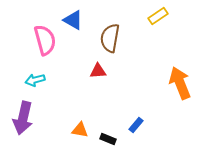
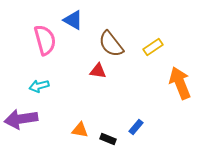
yellow rectangle: moved 5 px left, 31 px down
brown semicircle: moved 1 px right, 6 px down; rotated 48 degrees counterclockwise
red triangle: rotated 12 degrees clockwise
cyan arrow: moved 4 px right, 6 px down
purple arrow: moved 2 px left, 1 px down; rotated 68 degrees clockwise
blue rectangle: moved 2 px down
